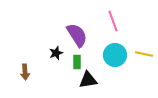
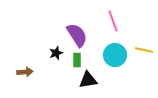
yellow line: moved 4 px up
green rectangle: moved 2 px up
brown arrow: rotated 91 degrees counterclockwise
